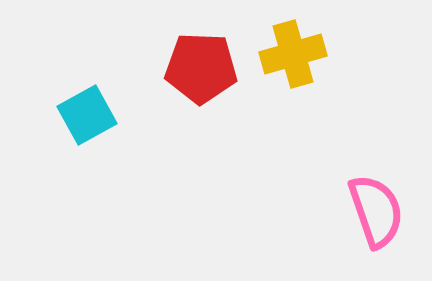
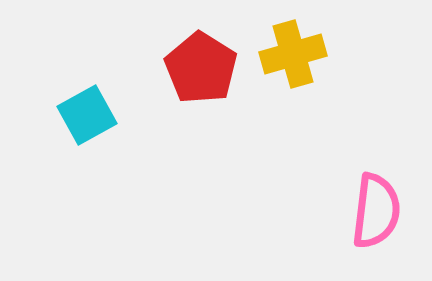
red pentagon: rotated 30 degrees clockwise
pink semicircle: rotated 26 degrees clockwise
